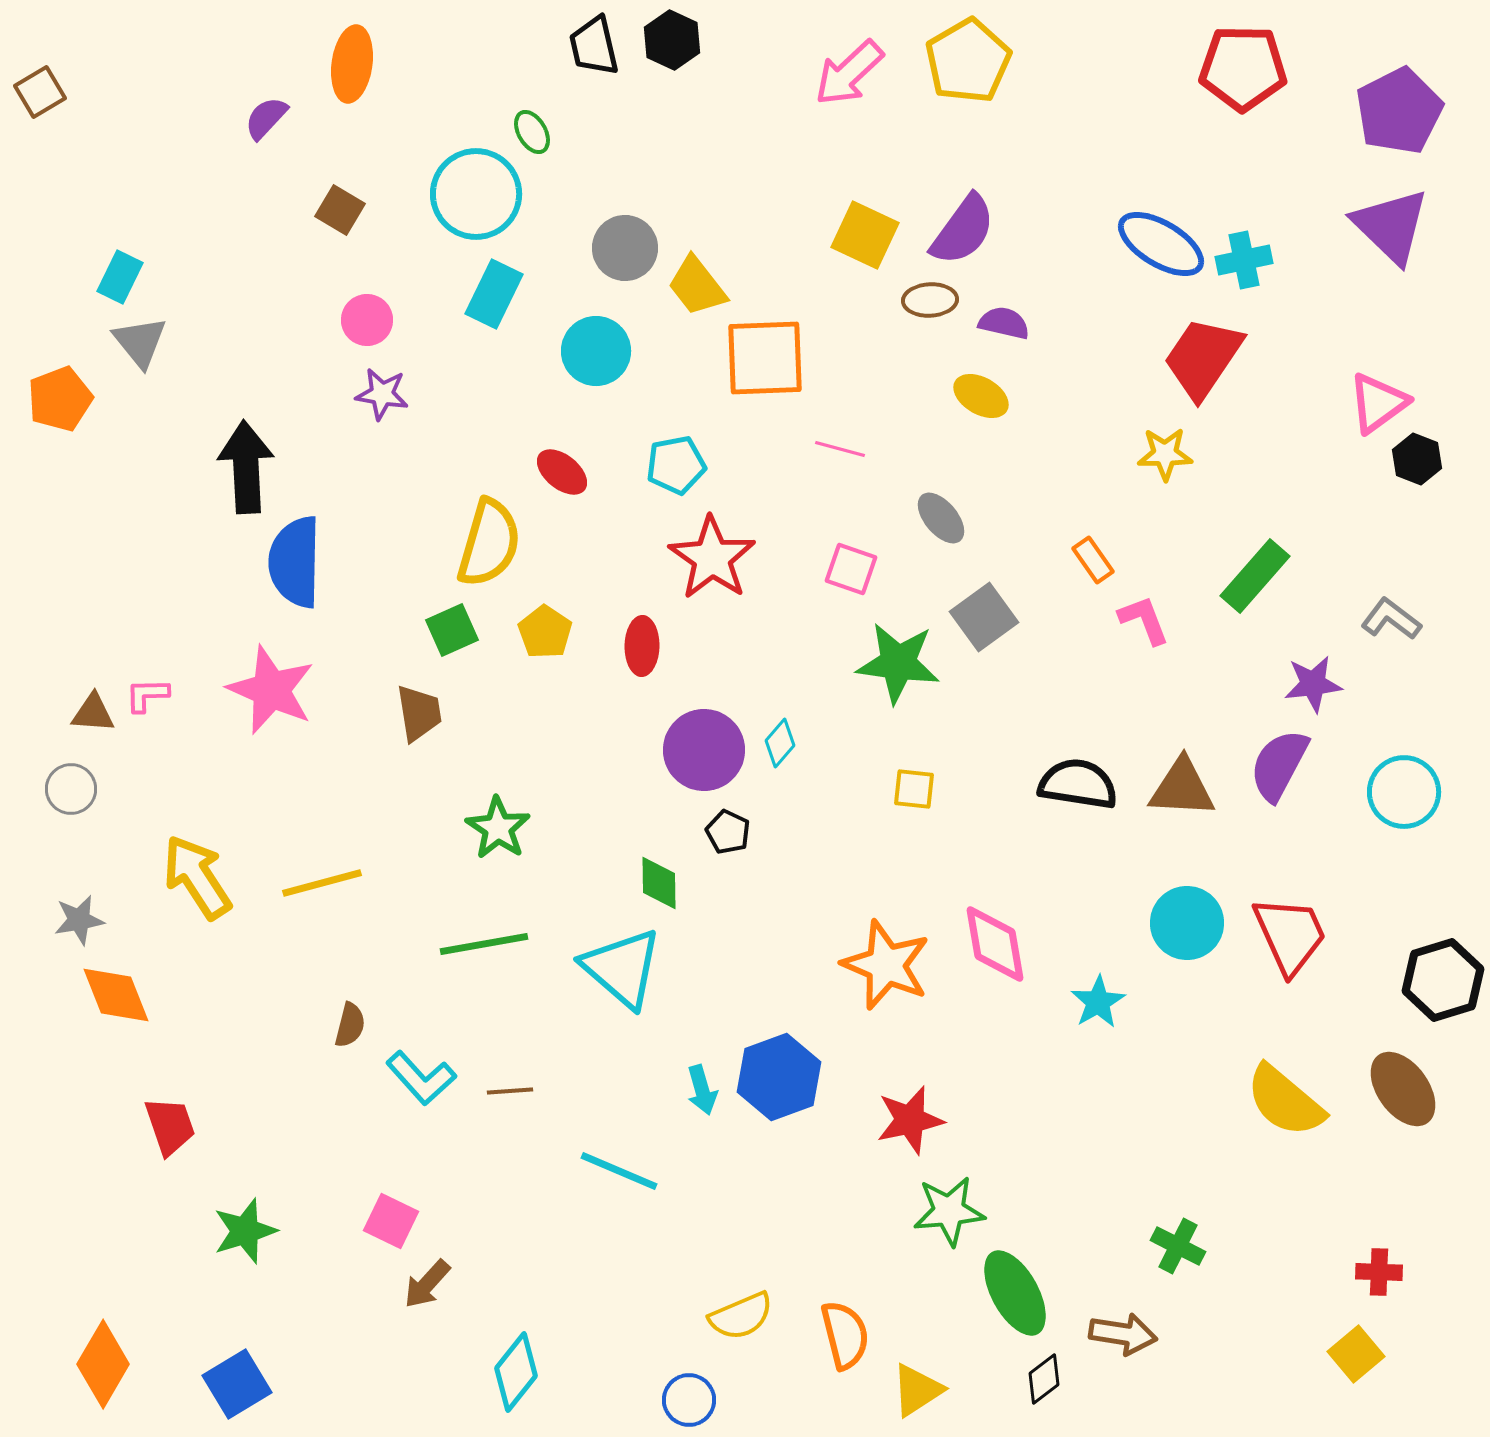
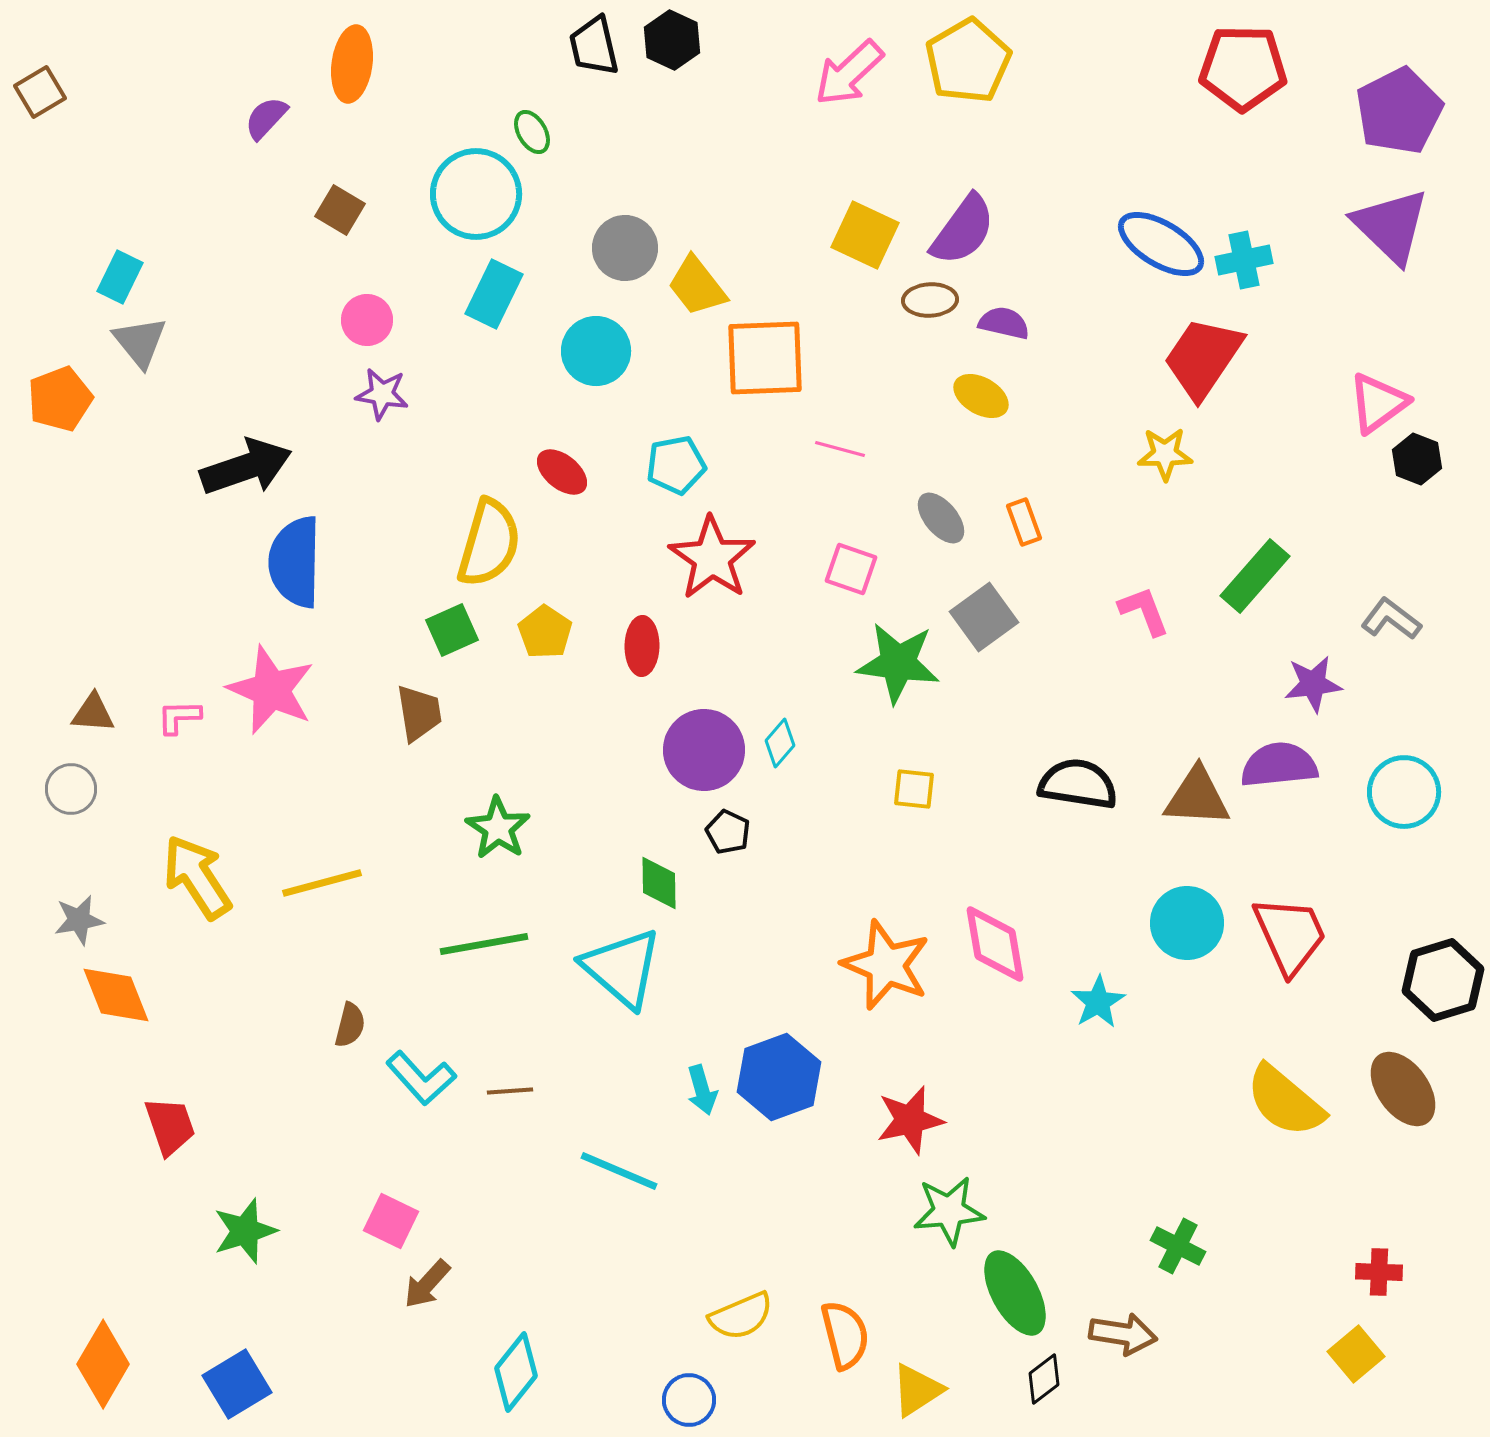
black arrow at (246, 467): rotated 74 degrees clockwise
orange rectangle at (1093, 560): moved 69 px left, 38 px up; rotated 15 degrees clockwise
pink L-shape at (1144, 620): moved 9 px up
pink L-shape at (147, 695): moved 32 px right, 22 px down
purple semicircle at (1279, 765): rotated 56 degrees clockwise
brown triangle at (1182, 788): moved 15 px right, 9 px down
